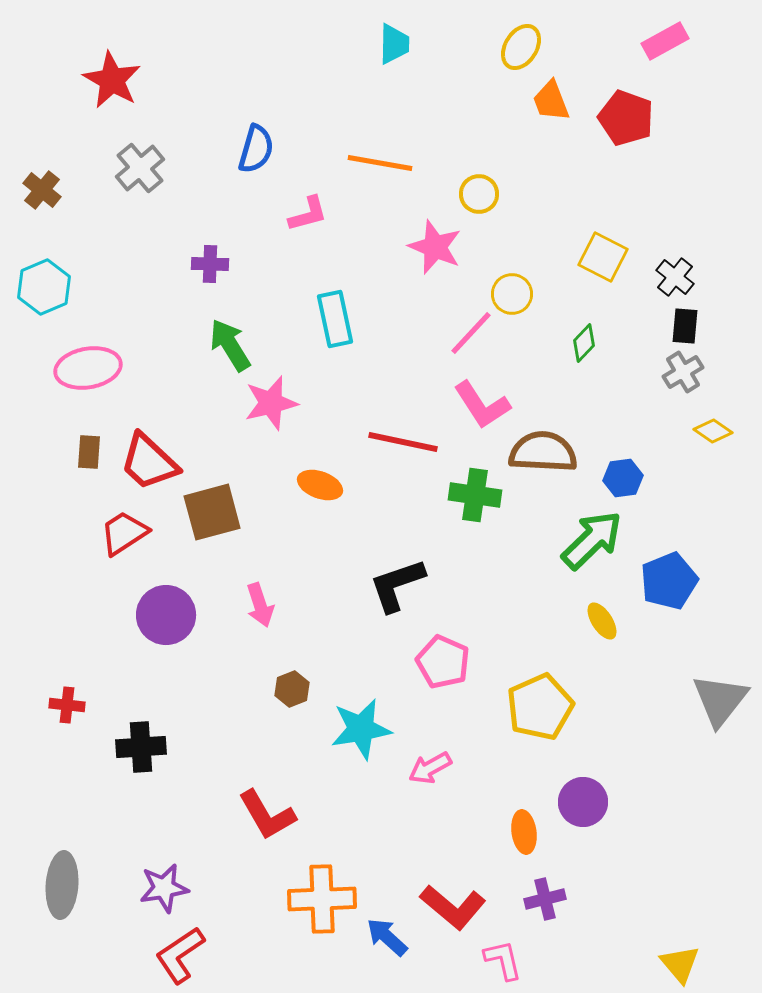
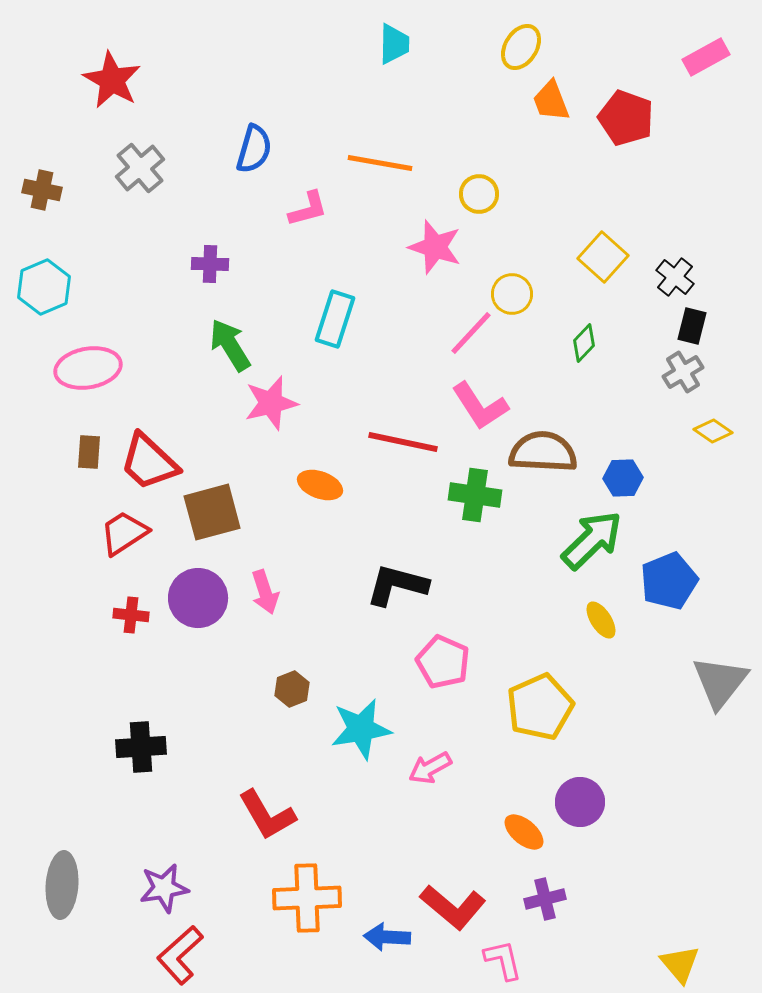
pink rectangle at (665, 41): moved 41 px right, 16 px down
blue semicircle at (256, 149): moved 2 px left
brown cross at (42, 190): rotated 27 degrees counterclockwise
pink L-shape at (308, 214): moved 5 px up
pink star at (435, 247): rotated 4 degrees counterclockwise
yellow square at (603, 257): rotated 15 degrees clockwise
cyan rectangle at (335, 319): rotated 30 degrees clockwise
black rectangle at (685, 326): moved 7 px right; rotated 9 degrees clockwise
pink L-shape at (482, 405): moved 2 px left, 1 px down
blue hexagon at (623, 478): rotated 6 degrees clockwise
black L-shape at (397, 585): rotated 34 degrees clockwise
pink arrow at (260, 605): moved 5 px right, 13 px up
purple circle at (166, 615): moved 32 px right, 17 px up
yellow ellipse at (602, 621): moved 1 px left, 1 px up
gray triangle at (720, 700): moved 18 px up
red cross at (67, 705): moved 64 px right, 90 px up
purple circle at (583, 802): moved 3 px left
orange ellipse at (524, 832): rotated 42 degrees counterclockwise
orange cross at (322, 899): moved 15 px left, 1 px up
blue arrow at (387, 937): rotated 39 degrees counterclockwise
red L-shape at (180, 955): rotated 8 degrees counterclockwise
